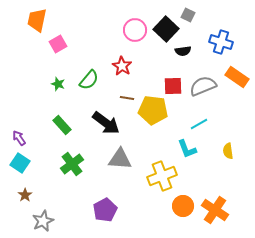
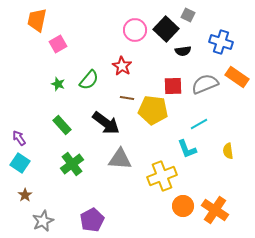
gray semicircle: moved 2 px right, 2 px up
purple pentagon: moved 13 px left, 10 px down
